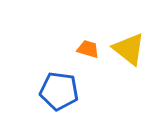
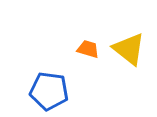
blue pentagon: moved 10 px left
